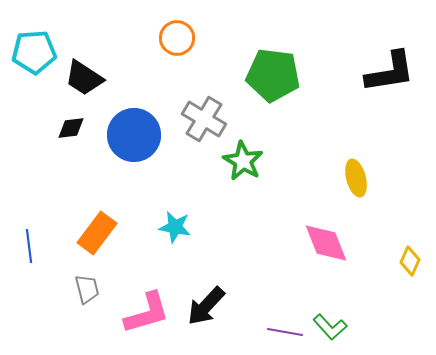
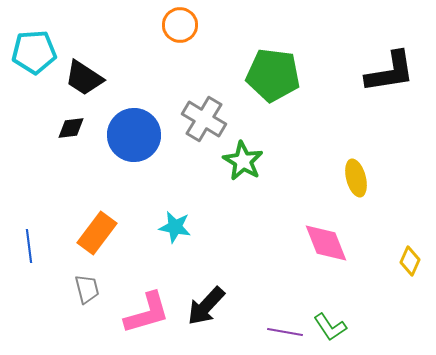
orange circle: moved 3 px right, 13 px up
green L-shape: rotated 8 degrees clockwise
